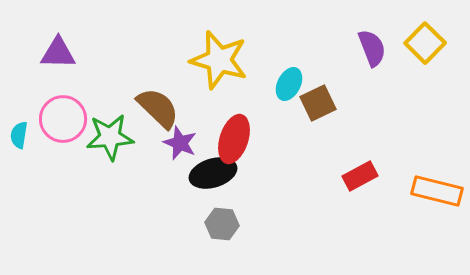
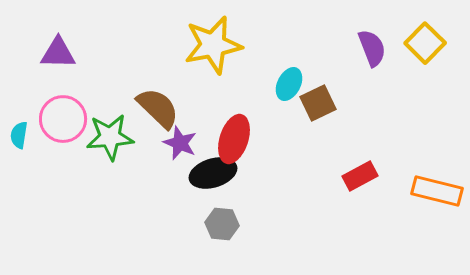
yellow star: moved 6 px left, 15 px up; rotated 28 degrees counterclockwise
